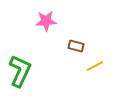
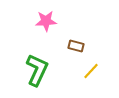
yellow line: moved 4 px left, 5 px down; rotated 18 degrees counterclockwise
green L-shape: moved 17 px right, 1 px up
